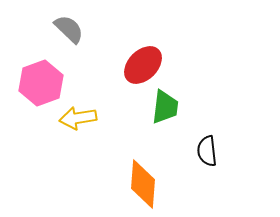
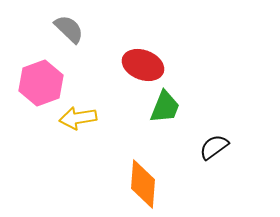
red ellipse: rotated 66 degrees clockwise
green trapezoid: rotated 15 degrees clockwise
black semicircle: moved 7 px right, 4 px up; rotated 60 degrees clockwise
